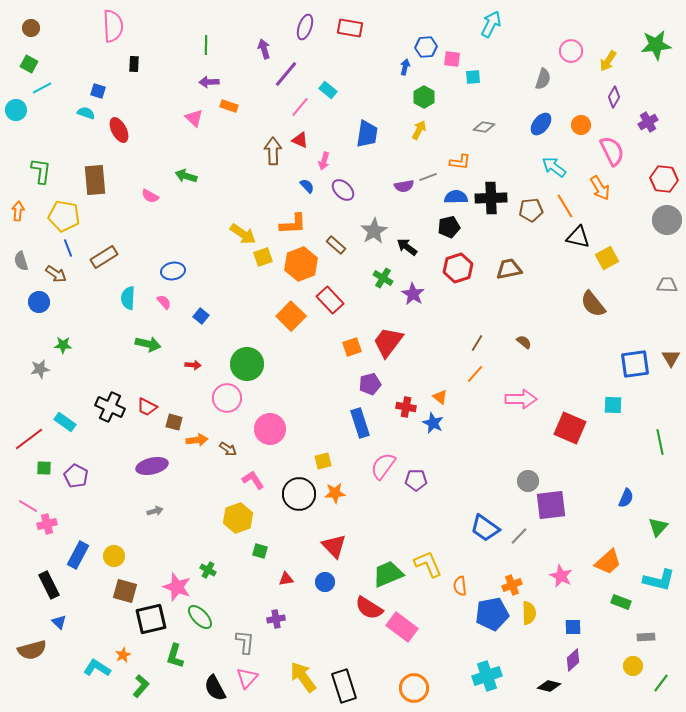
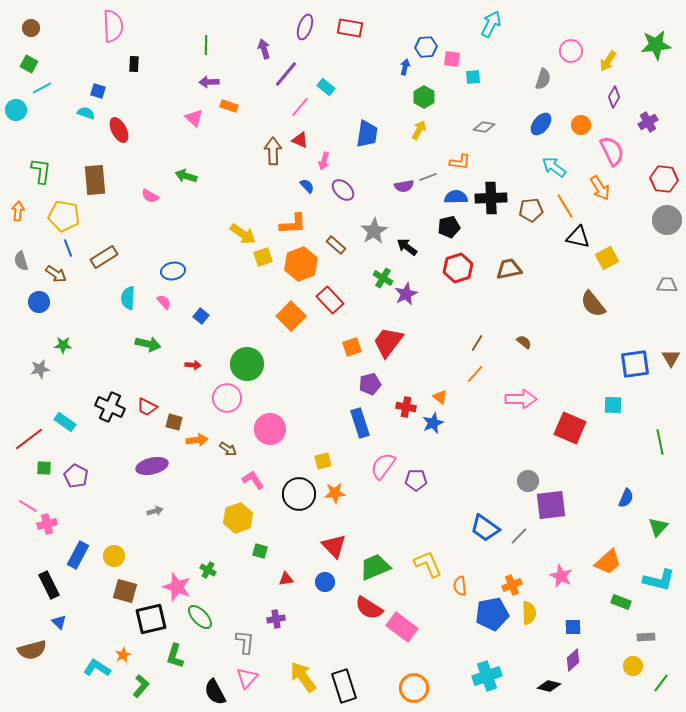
cyan rectangle at (328, 90): moved 2 px left, 3 px up
purple star at (413, 294): moved 7 px left; rotated 15 degrees clockwise
blue star at (433, 423): rotated 25 degrees clockwise
green trapezoid at (388, 574): moved 13 px left, 7 px up
black semicircle at (215, 688): moved 4 px down
